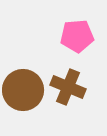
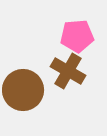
brown cross: moved 16 px up; rotated 8 degrees clockwise
